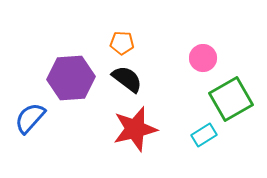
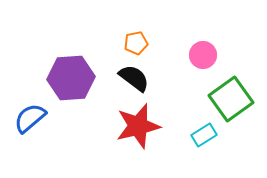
orange pentagon: moved 14 px right; rotated 15 degrees counterclockwise
pink circle: moved 3 px up
black semicircle: moved 7 px right, 1 px up
green square: rotated 6 degrees counterclockwise
blue semicircle: rotated 8 degrees clockwise
red star: moved 3 px right, 3 px up
